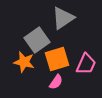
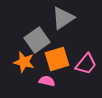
pink trapezoid: rotated 15 degrees clockwise
pink semicircle: moved 9 px left, 1 px up; rotated 112 degrees counterclockwise
